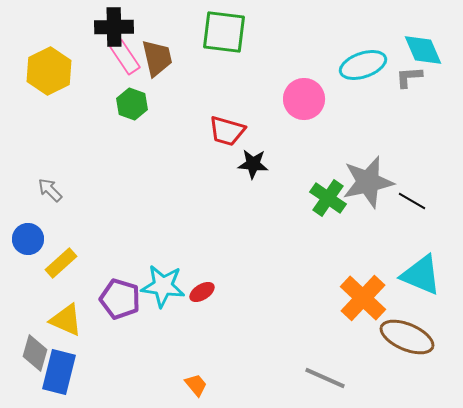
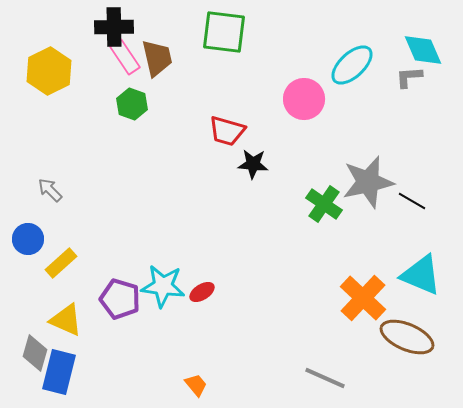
cyan ellipse: moved 11 px left; rotated 24 degrees counterclockwise
green cross: moved 4 px left, 6 px down
